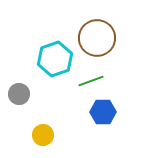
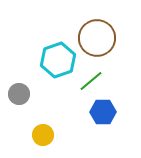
cyan hexagon: moved 3 px right, 1 px down
green line: rotated 20 degrees counterclockwise
